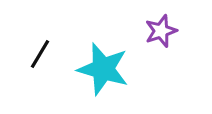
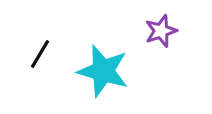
cyan star: moved 2 px down
